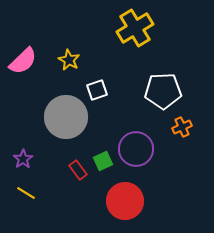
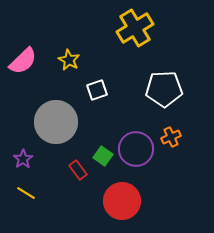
white pentagon: moved 1 px right, 2 px up
gray circle: moved 10 px left, 5 px down
orange cross: moved 11 px left, 10 px down
green square: moved 5 px up; rotated 30 degrees counterclockwise
red circle: moved 3 px left
